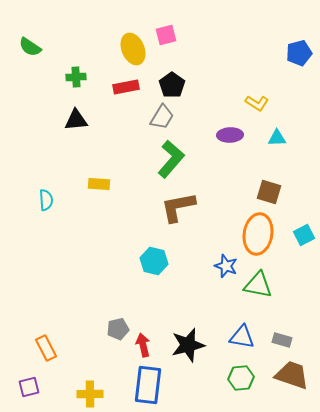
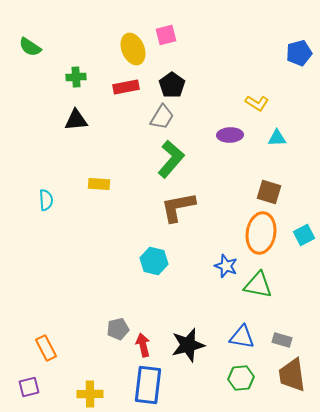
orange ellipse: moved 3 px right, 1 px up
brown trapezoid: rotated 117 degrees counterclockwise
